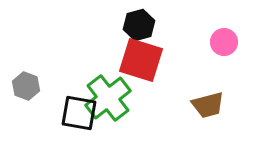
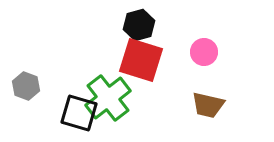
pink circle: moved 20 px left, 10 px down
brown trapezoid: rotated 28 degrees clockwise
black square: rotated 6 degrees clockwise
